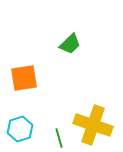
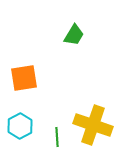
green trapezoid: moved 4 px right, 9 px up; rotated 15 degrees counterclockwise
cyan hexagon: moved 3 px up; rotated 10 degrees counterclockwise
green line: moved 2 px left, 1 px up; rotated 12 degrees clockwise
